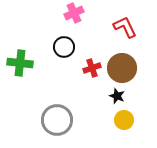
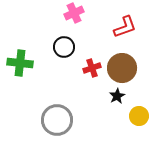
red L-shape: rotated 95 degrees clockwise
black star: rotated 21 degrees clockwise
yellow circle: moved 15 px right, 4 px up
